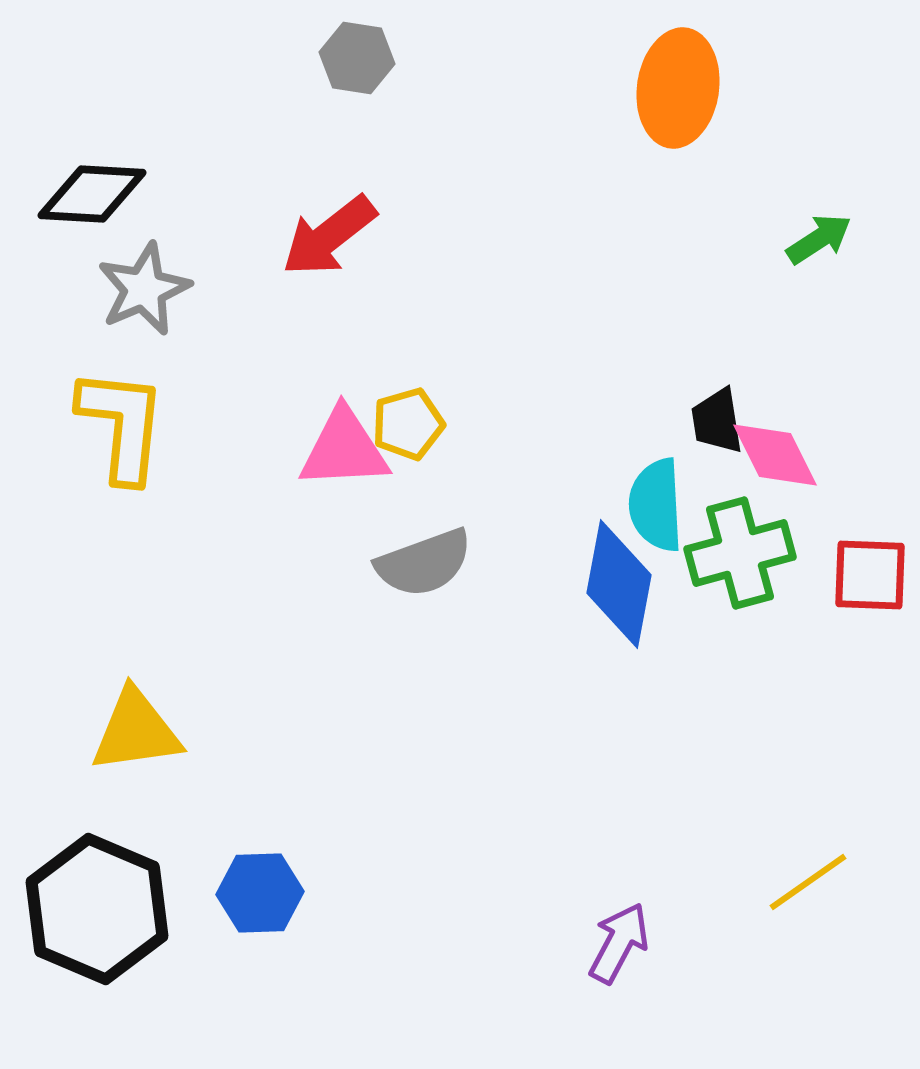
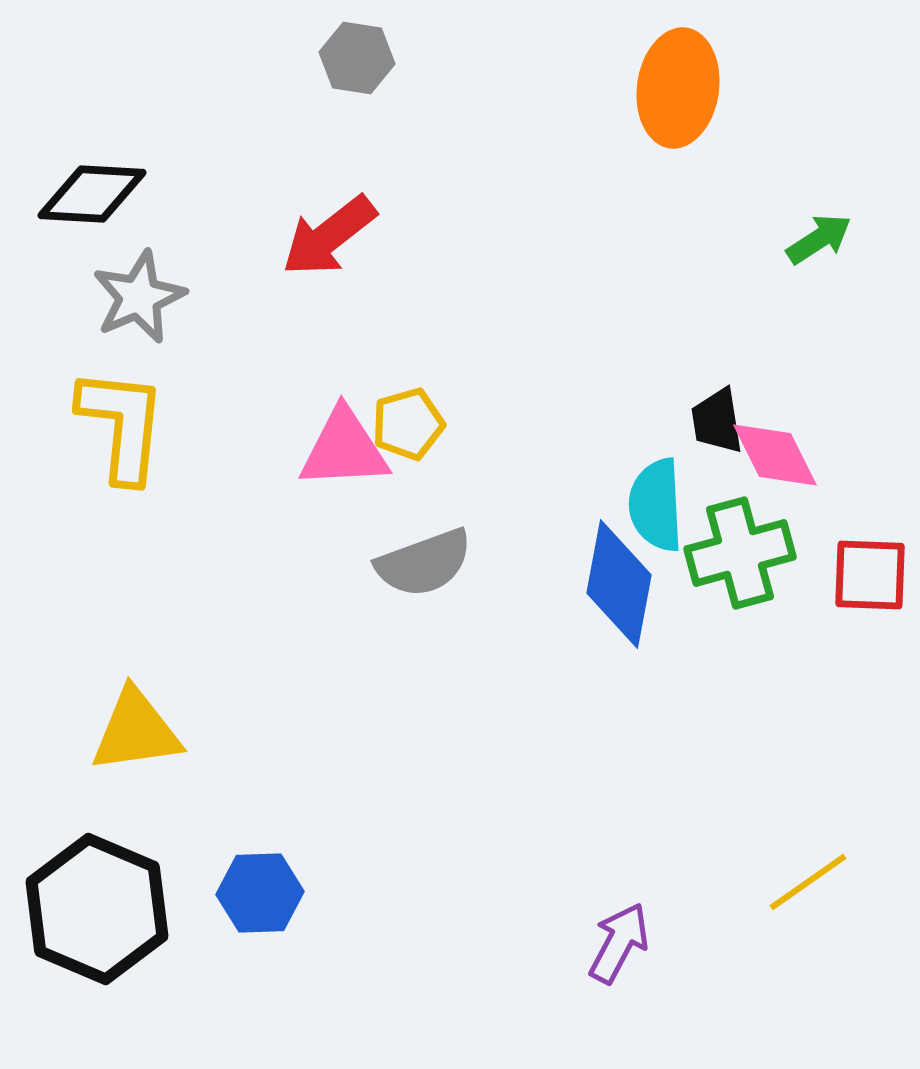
gray star: moved 5 px left, 8 px down
